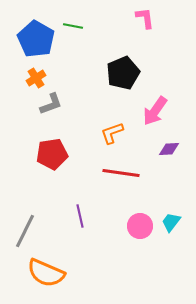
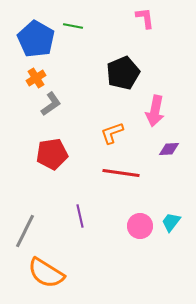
gray L-shape: rotated 15 degrees counterclockwise
pink arrow: rotated 24 degrees counterclockwise
orange semicircle: rotated 9 degrees clockwise
